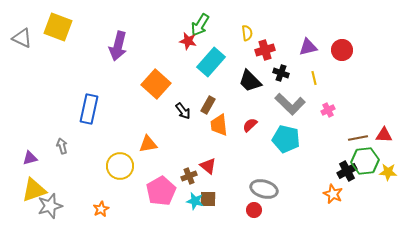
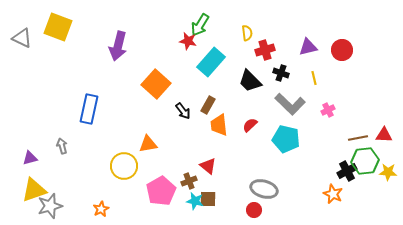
yellow circle at (120, 166): moved 4 px right
brown cross at (189, 176): moved 5 px down
